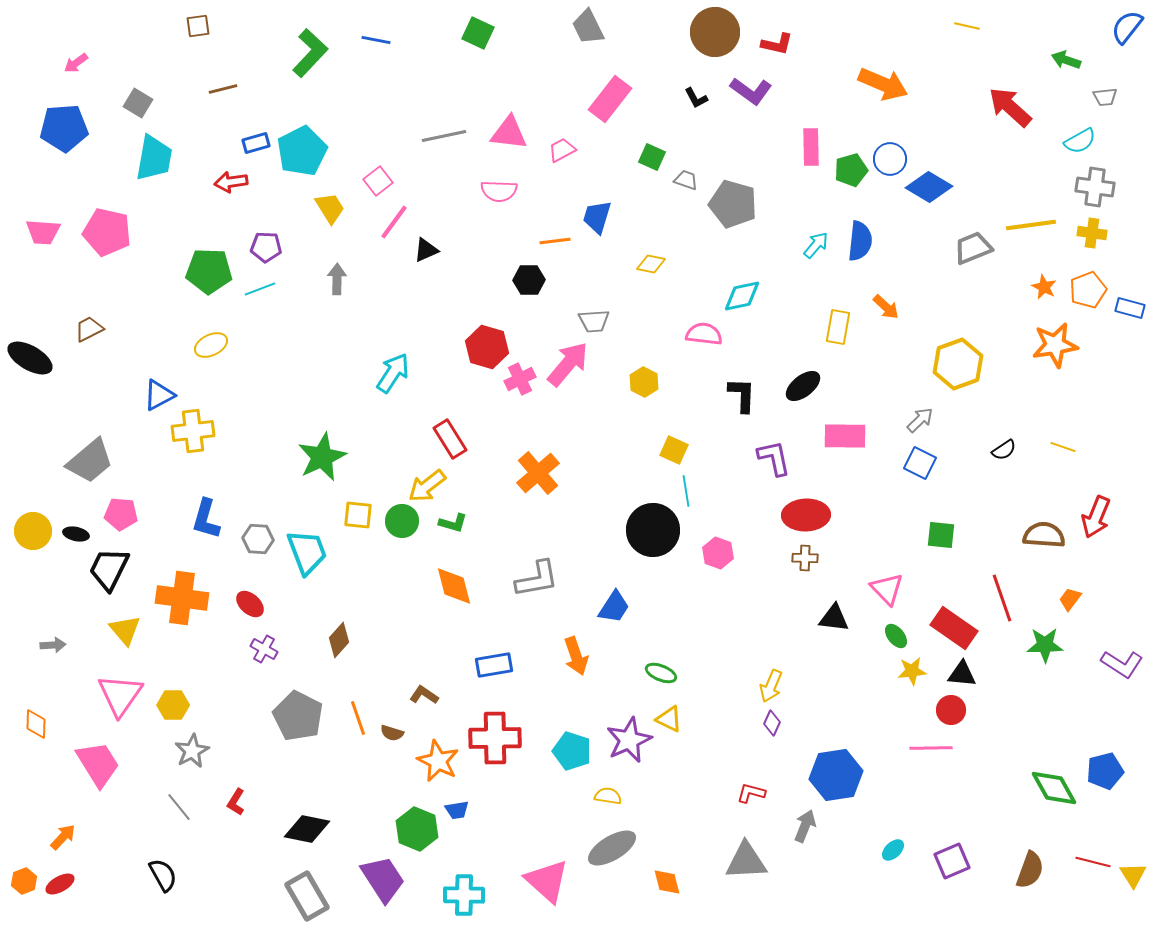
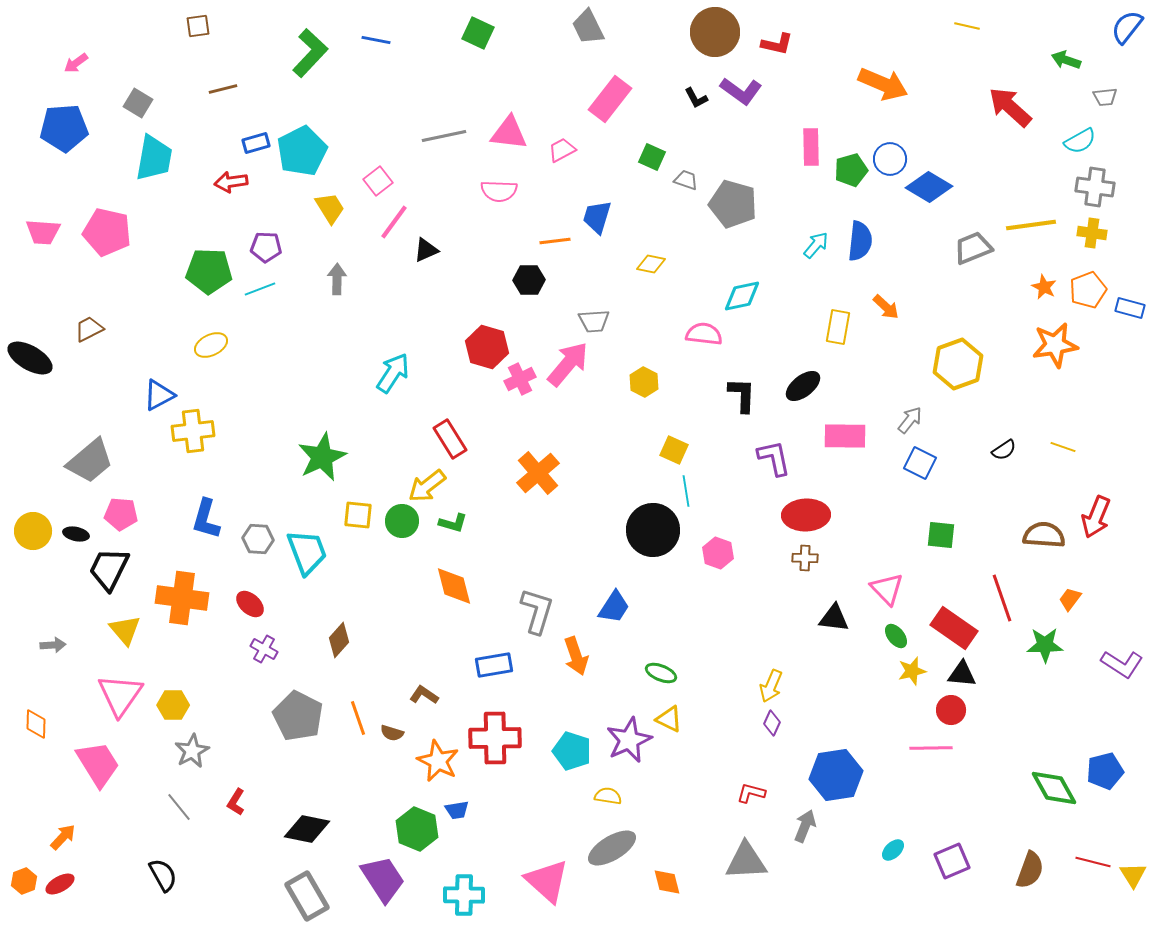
purple L-shape at (751, 91): moved 10 px left
gray arrow at (920, 420): moved 10 px left; rotated 8 degrees counterclockwise
gray L-shape at (537, 579): moved 32 px down; rotated 63 degrees counterclockwise
yellow star at (912, 671): rotated 8 degrees counterclockwise
